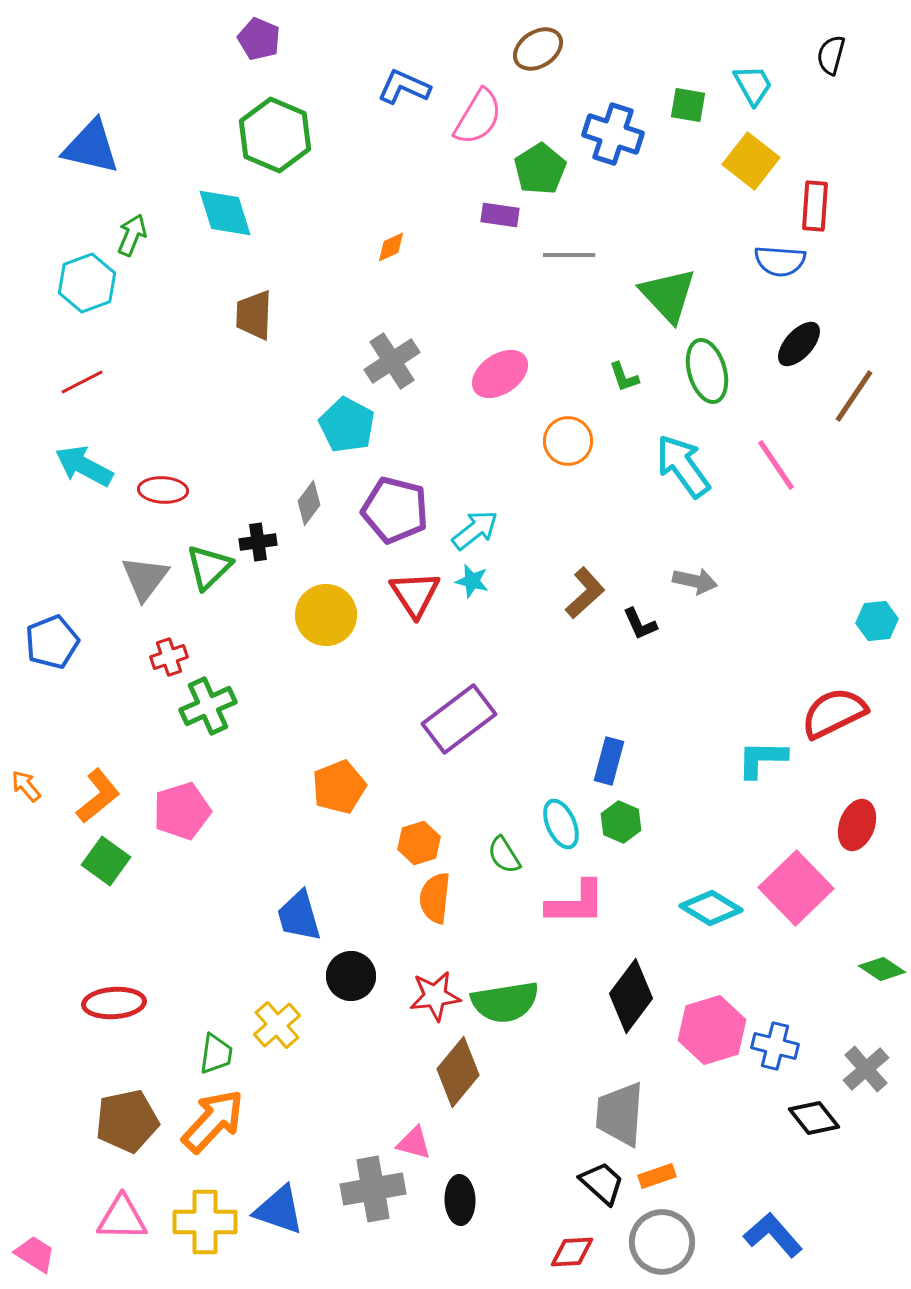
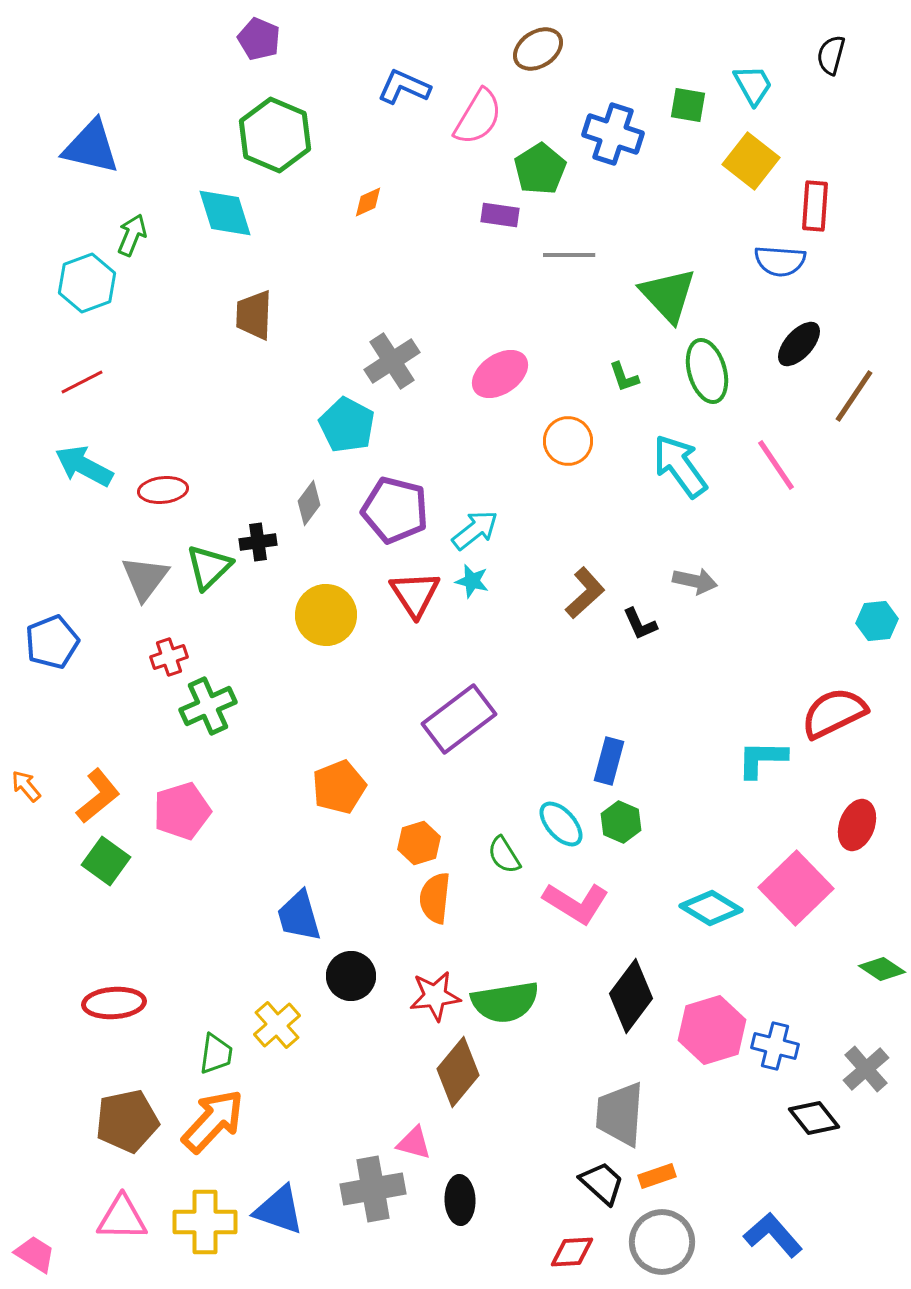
orange diamond at (391, 247): moved 23 px left, 45 px up
cyan arrow at (683, 466): moved 3 px left
red ellipse at (163, 490): rotated 9 degrees counterclockwise
cyan ellipse at (561, 824): rotated 18 degrees counterclockwise
pink L-shape at (576, 903): rotated 32 degrees clockwise
